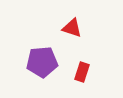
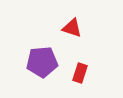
red rectangle: moved 2 px left, 1 px down
